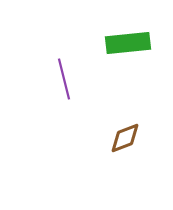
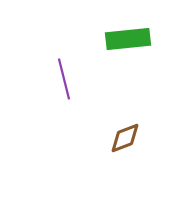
green rectangle: moved 4 px up
